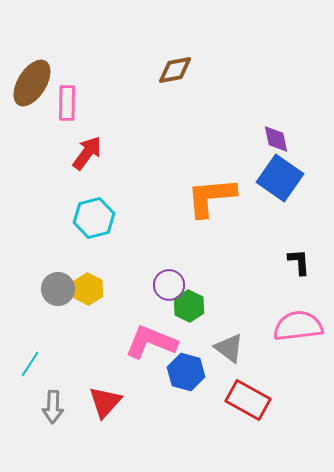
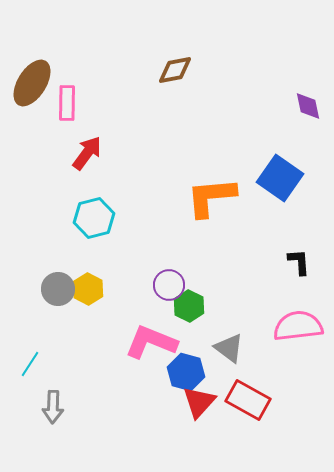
purple diamond: moved 32 px right, 33 px up
red triangle: moved 94 px right
